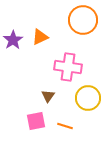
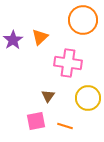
orange triangle: rotated 18 degrees counterclockwise
pink cross: moved 4 px up
